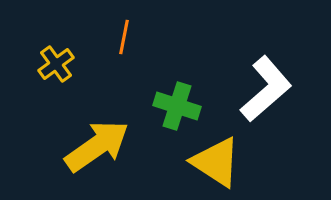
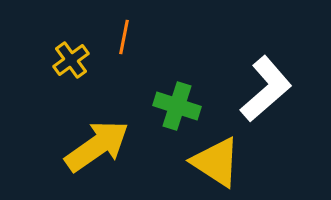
yellow cross: moved 15 px right, 4 px up
